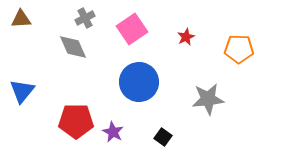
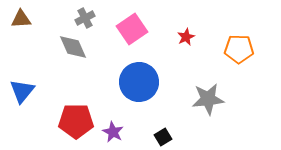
black square: rotated 24 degrees clockwise
